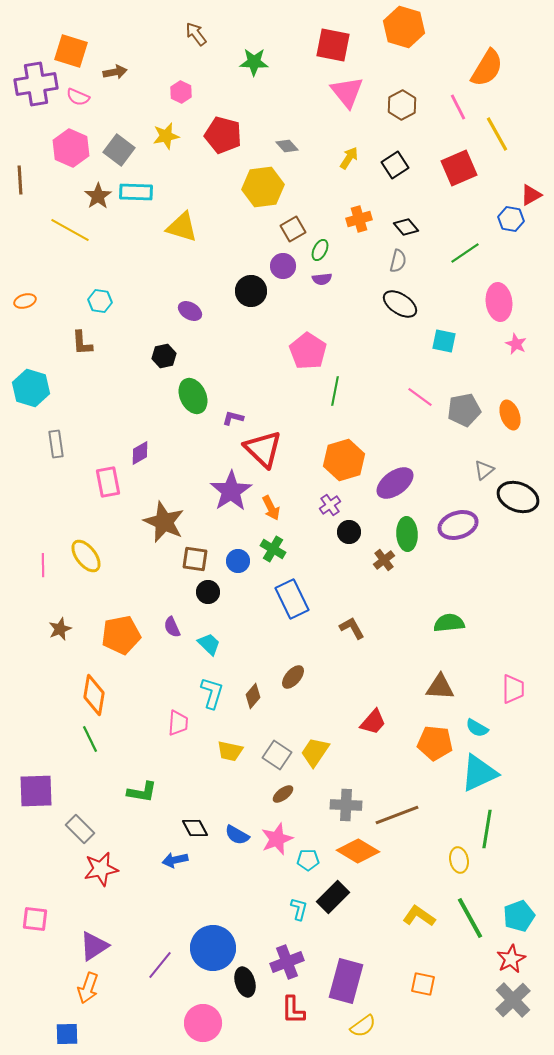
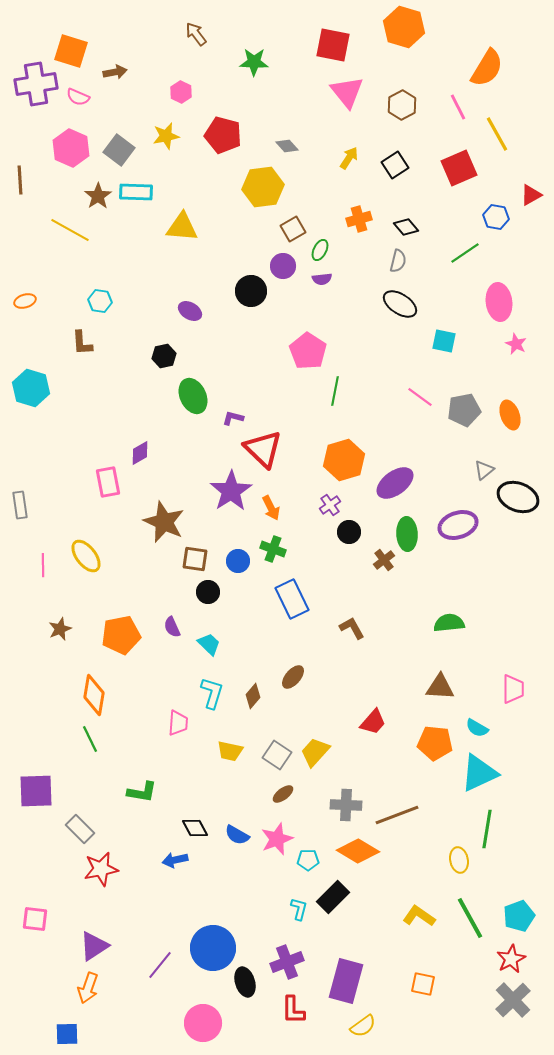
blue hexagon at (511, 219): moved 15 px left, 2 px up
yellow triangle at (182, 227): rotated 12 degrees counterclockwise
gray rectangle at (56, 444): moved 36 px left, 61 px down
green cross at (273, 549): rotated 10 degrees counterclockwise
yellow trapezoid at (315, 752): rotated 8 degrees clockwise
